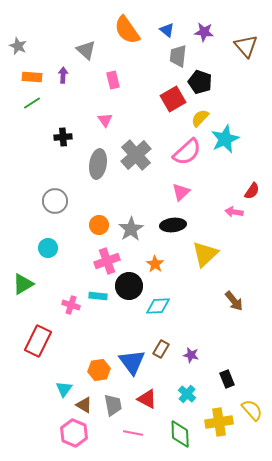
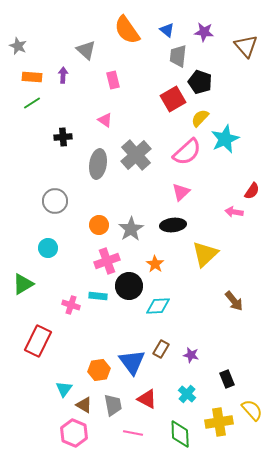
pink triangle at (105, 120): rotated 21 degrees counterclockwise
